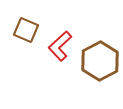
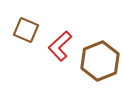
brown hexagon: rotated 6 degrees clockwise
